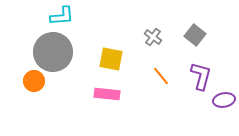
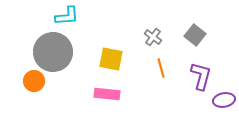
cyan L-shape: moved 5 px right
orange line: moved 8 px up; rotated 24 degrees clockwise
